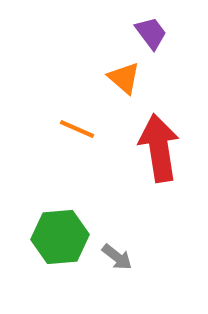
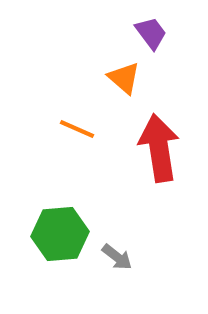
green hexagon: moved 3 px up
